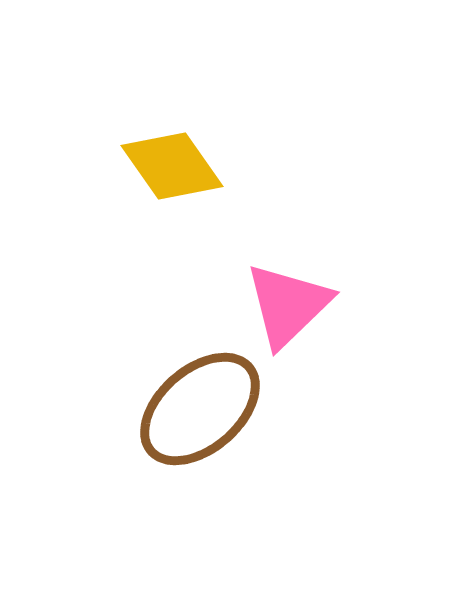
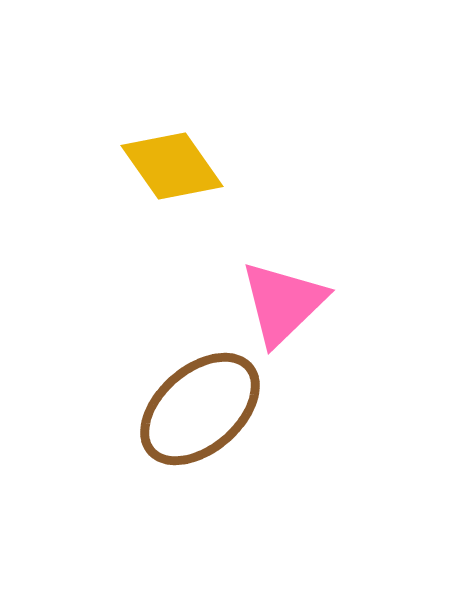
pink triangle: moved 5 px left, 2 px up
